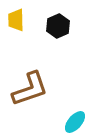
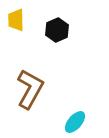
black hexagon: moved 1 px left, 4 px down
brown L-shape: rotated 42 degrees counterclockwise
